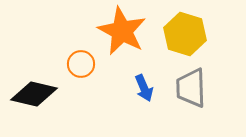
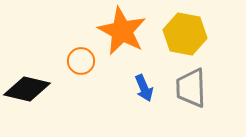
yellow hexagon: rotated 6 degrees counterclockwise
orange circle: moved 3 px up
black diamond: moved 7 px left, 5 px up
